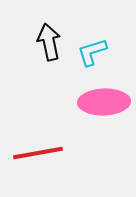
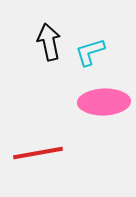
cyan L-shape: moved 2 px left
